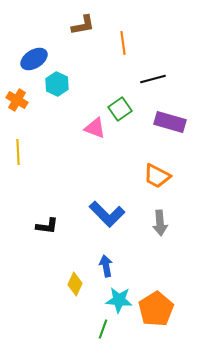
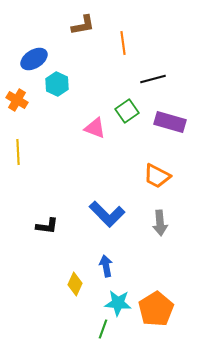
green square: moved 7 px right, 2 px down
cyan star: moved 1 px left, 3 px down
